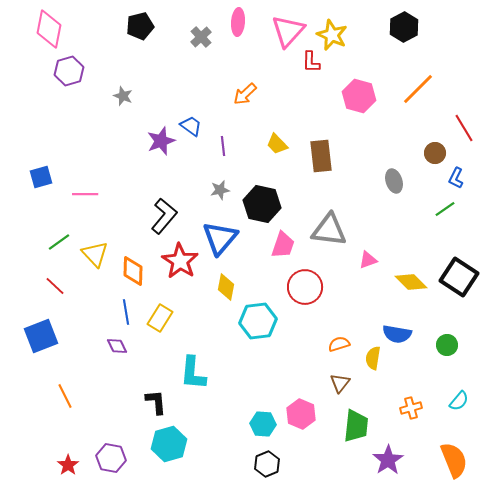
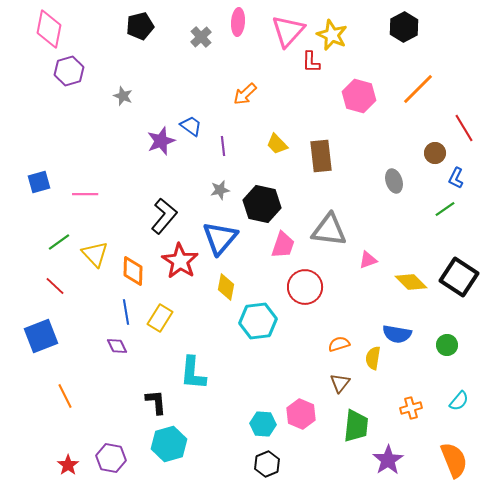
blue square at (41, 177): moved 2 px left, 5 px down
